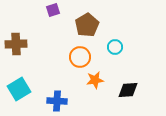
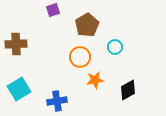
black diamond: rotated 25 degrees counterclockwise
blue cross: rotated 12 degrees counterclockwise
